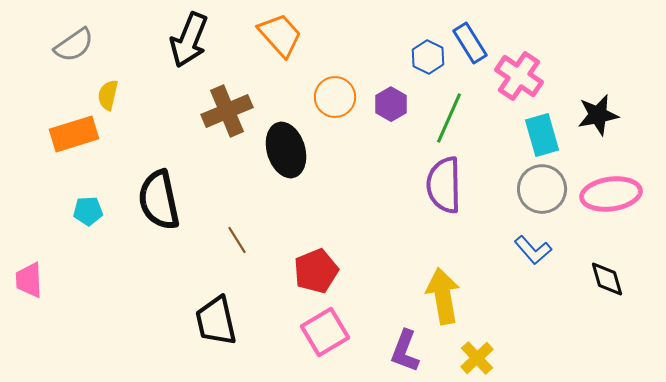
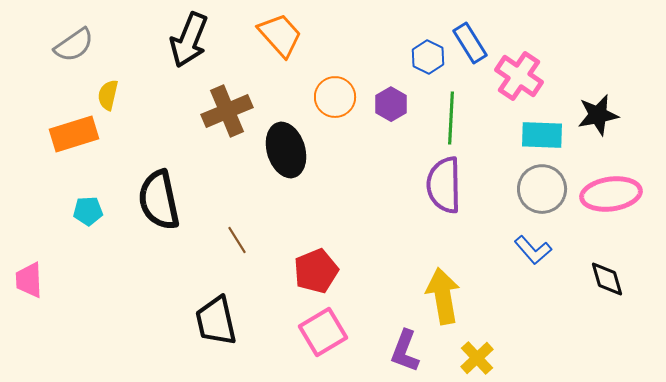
green line: moved 2 px right; rotated 21 degrees counterclockwise
cyan rectangle: rotated 72 degrees counterclockwise
pink square: moved 2 px left
